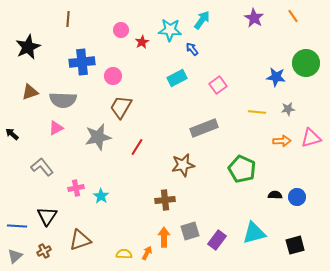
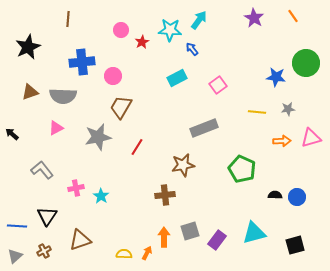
cyan arrow at (202, 20): moved 3 px left
gray semicircle at (63, 100): moved 4 px up
gray L-shape at (42, 167): moved 3 px down
brown cross at (165, 200): moved 5 px up
